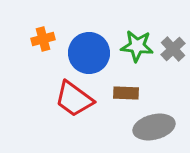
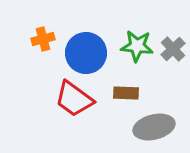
blue circle: moved 3 px left
